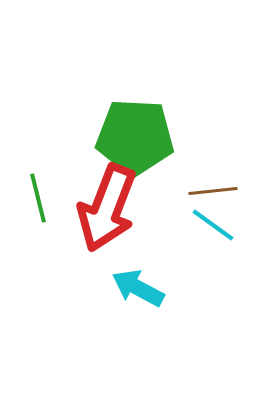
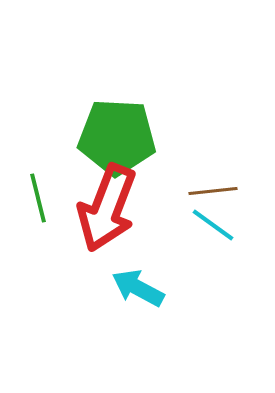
green pentagon: moved 18 px left
